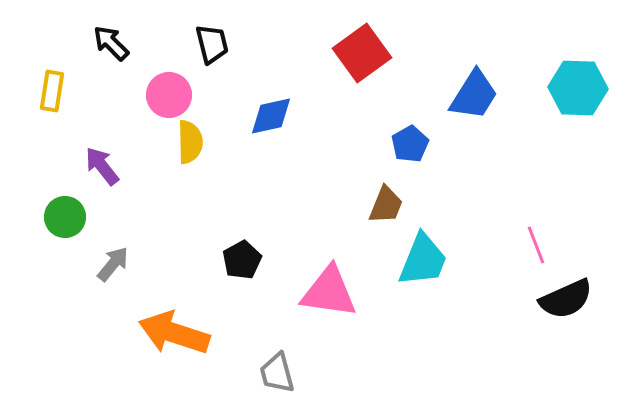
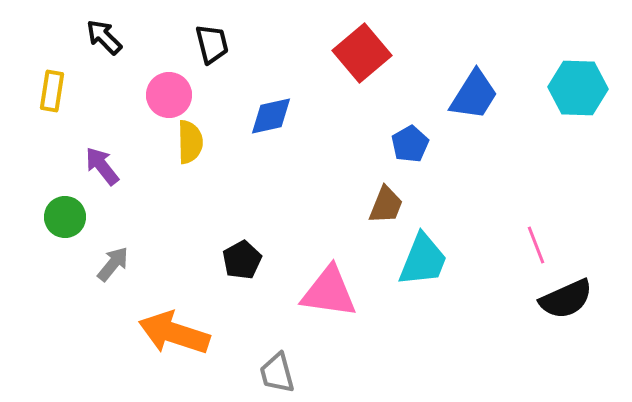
black arrow: moved 7 px left, 6 px up
red square: rotated 4 degrees counterclockwise
